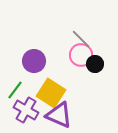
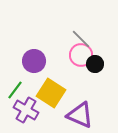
purple triangle: moved 21 px right
